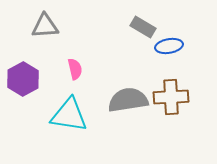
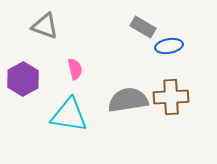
gray triangle: rotated 24 degrees clockwise
